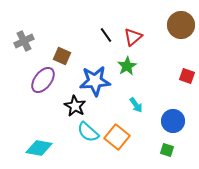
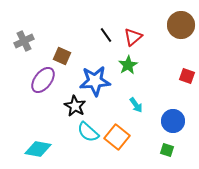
green star: moved 1 px right, 1 px up
cyan diamond: moved 1 px left, 1 px down
